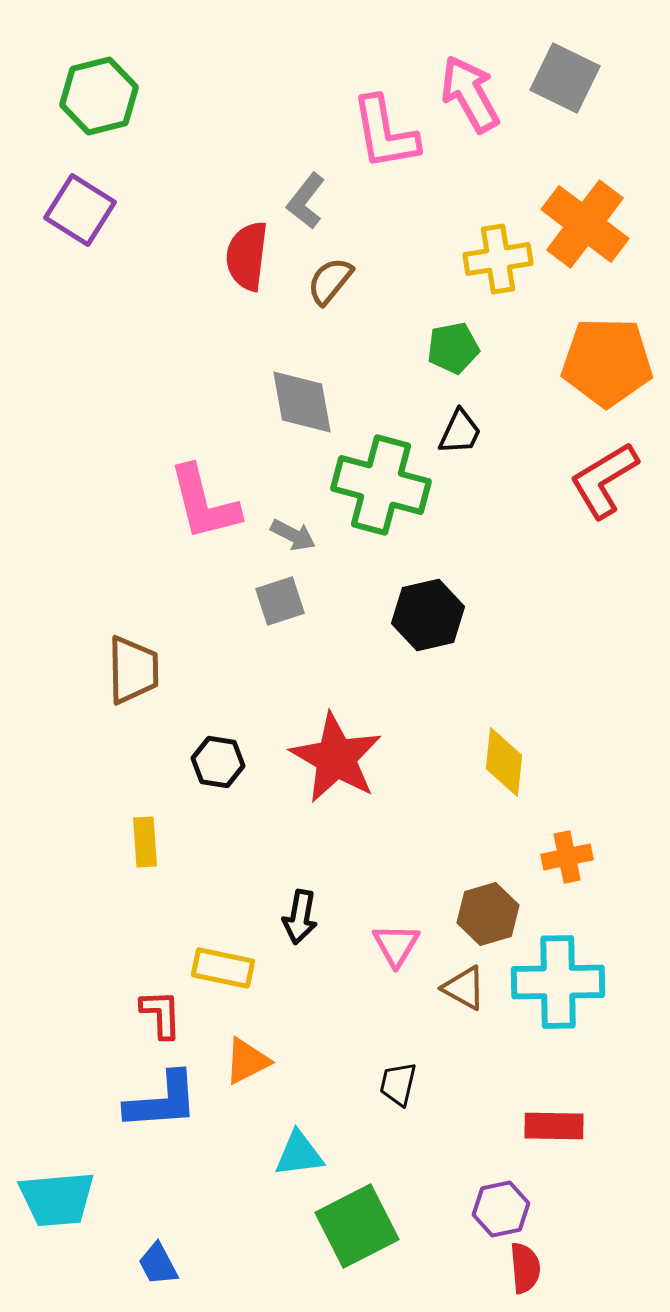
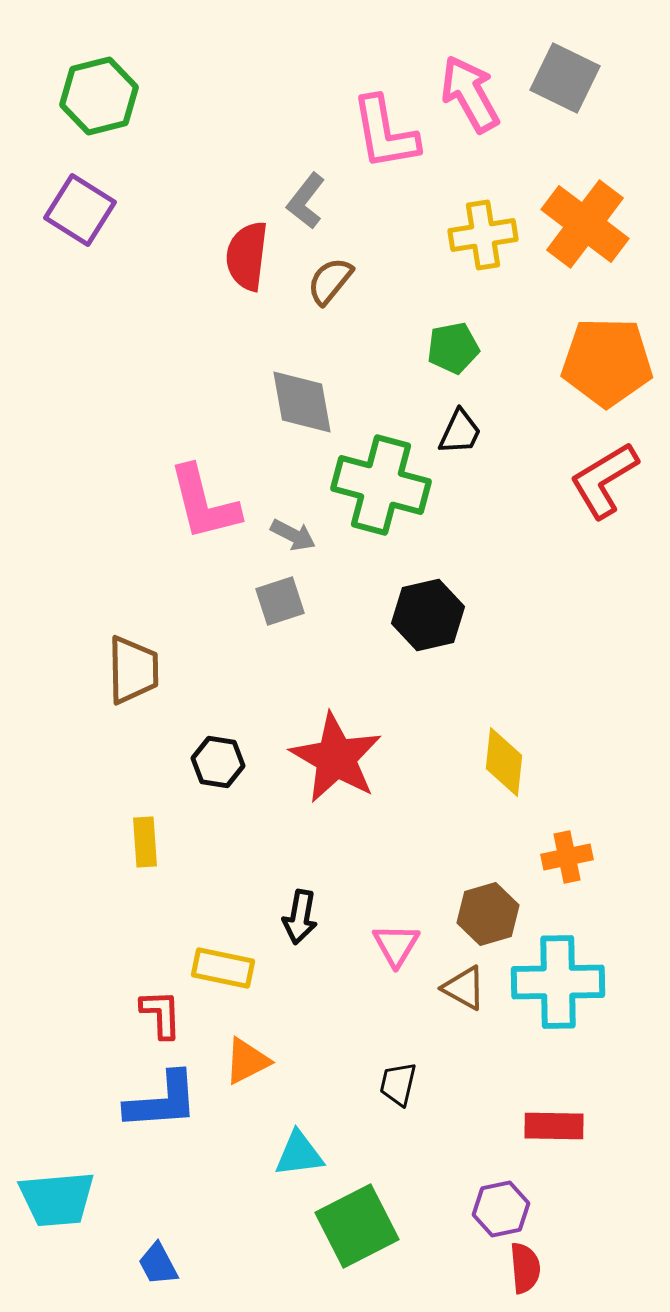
yellow cross at (498, 259): moved 15 px left, 24 px up
